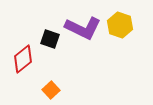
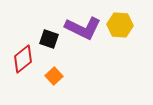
yellow hexagon: rotated 15 degrees counterclockwise
black square: moved 1 px left
orange square: moved 3 px right, 14 px up
